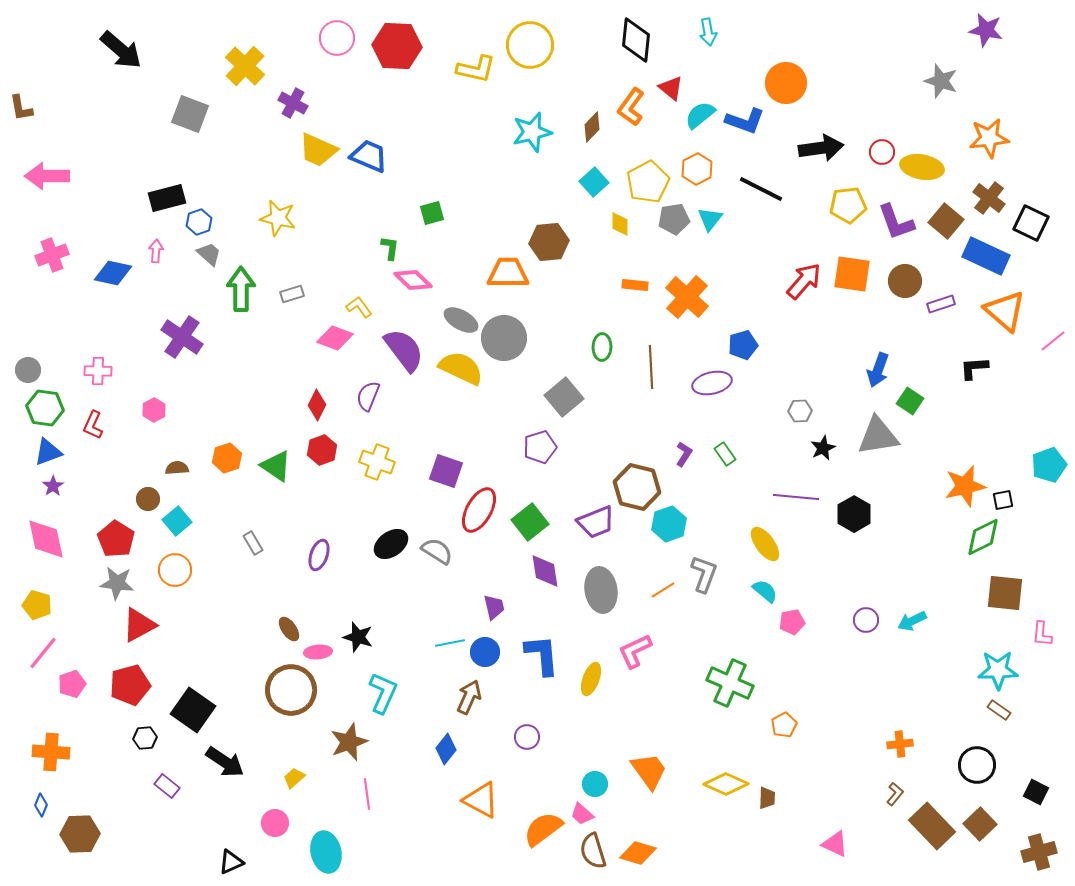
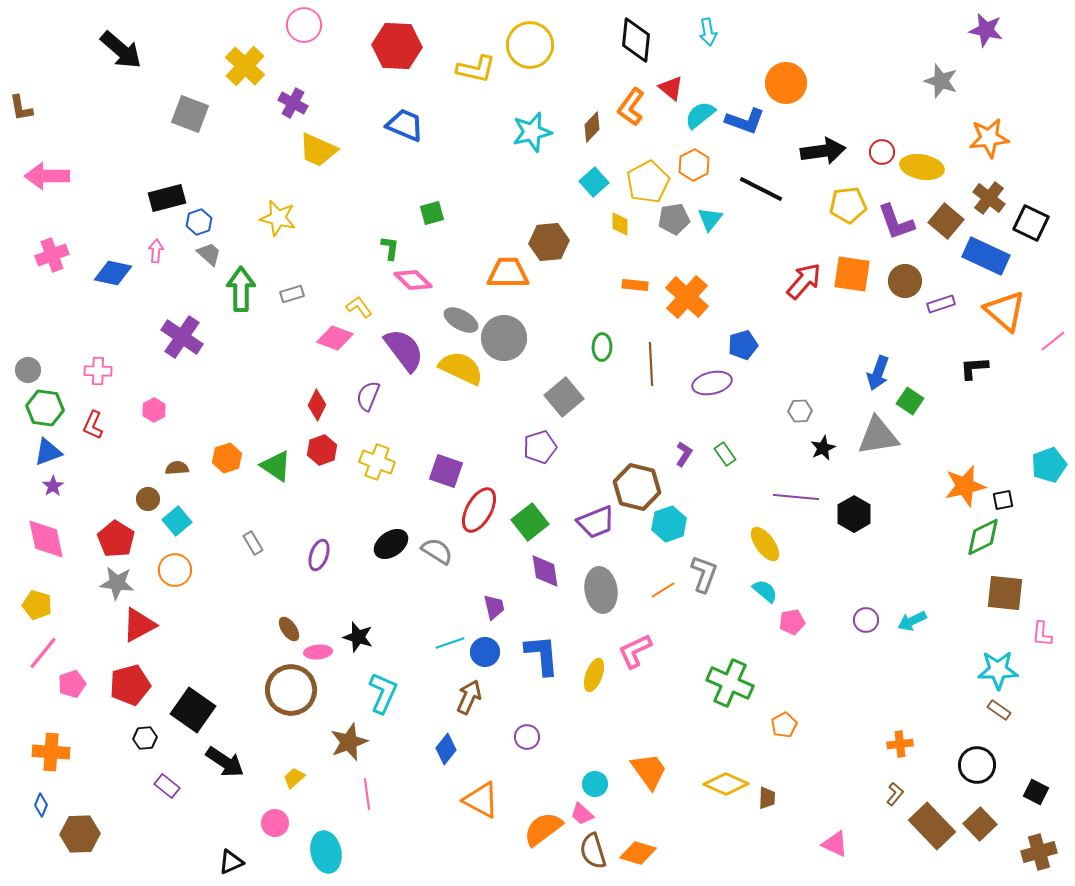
pink circle at (337, 38): moved 33 px left, 13 px up
black arrow at (821, 148): moved 2 px right, 3 px down
blue trapezoid at (369, 156): moved 36 px right, 31 px up
orange hexagon at (697, 169): moved 3 px left, 4 px up
brown line at (651, 367): moved 3 px up
blue arrow at (878, 370): moved 3 px down
cyan line at (450, 643): rotated 8 degrees counterclockwise
yellow ellipse at (591, 679): moved 3 px right, 4 px up
